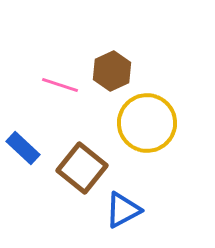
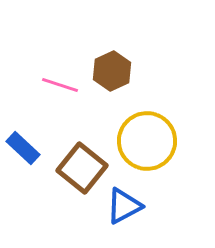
yellow circle: moved 18 px down
blue triangle: moved 1 px right, 4 px up
